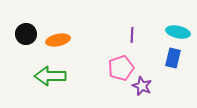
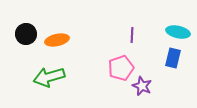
orange ellipse: moved 1 px left
green arrow: moved 1 px left, 1 px down; rotated 16 degrees counterclockwise
